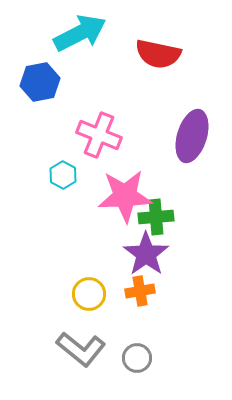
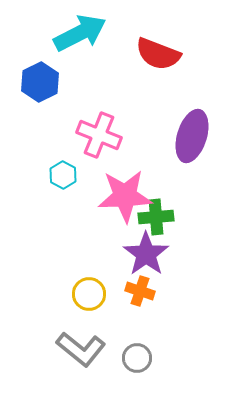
red semicircle: rotated 9 degrees clockwise
blue hexagon: rotated 15 degrees counterclockwise
orange cross: rotated 28 degrees clockwise
